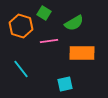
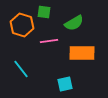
green square: moved 1 px up; rotated 24 degrees counterclockwise
orange hexagon: moved 1 px right, 1 px up
